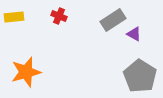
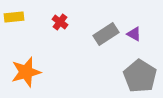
red cross: moved 1 px right, 6 px down; rotated 14 degrees clockwise
gray rectangle: moved 7 px left, 14 px down
